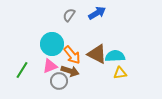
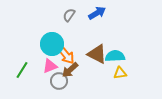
orange arrow: moved 6 px left
brown arrow: moved 1 px up; rotated 120 degrees clockwise
